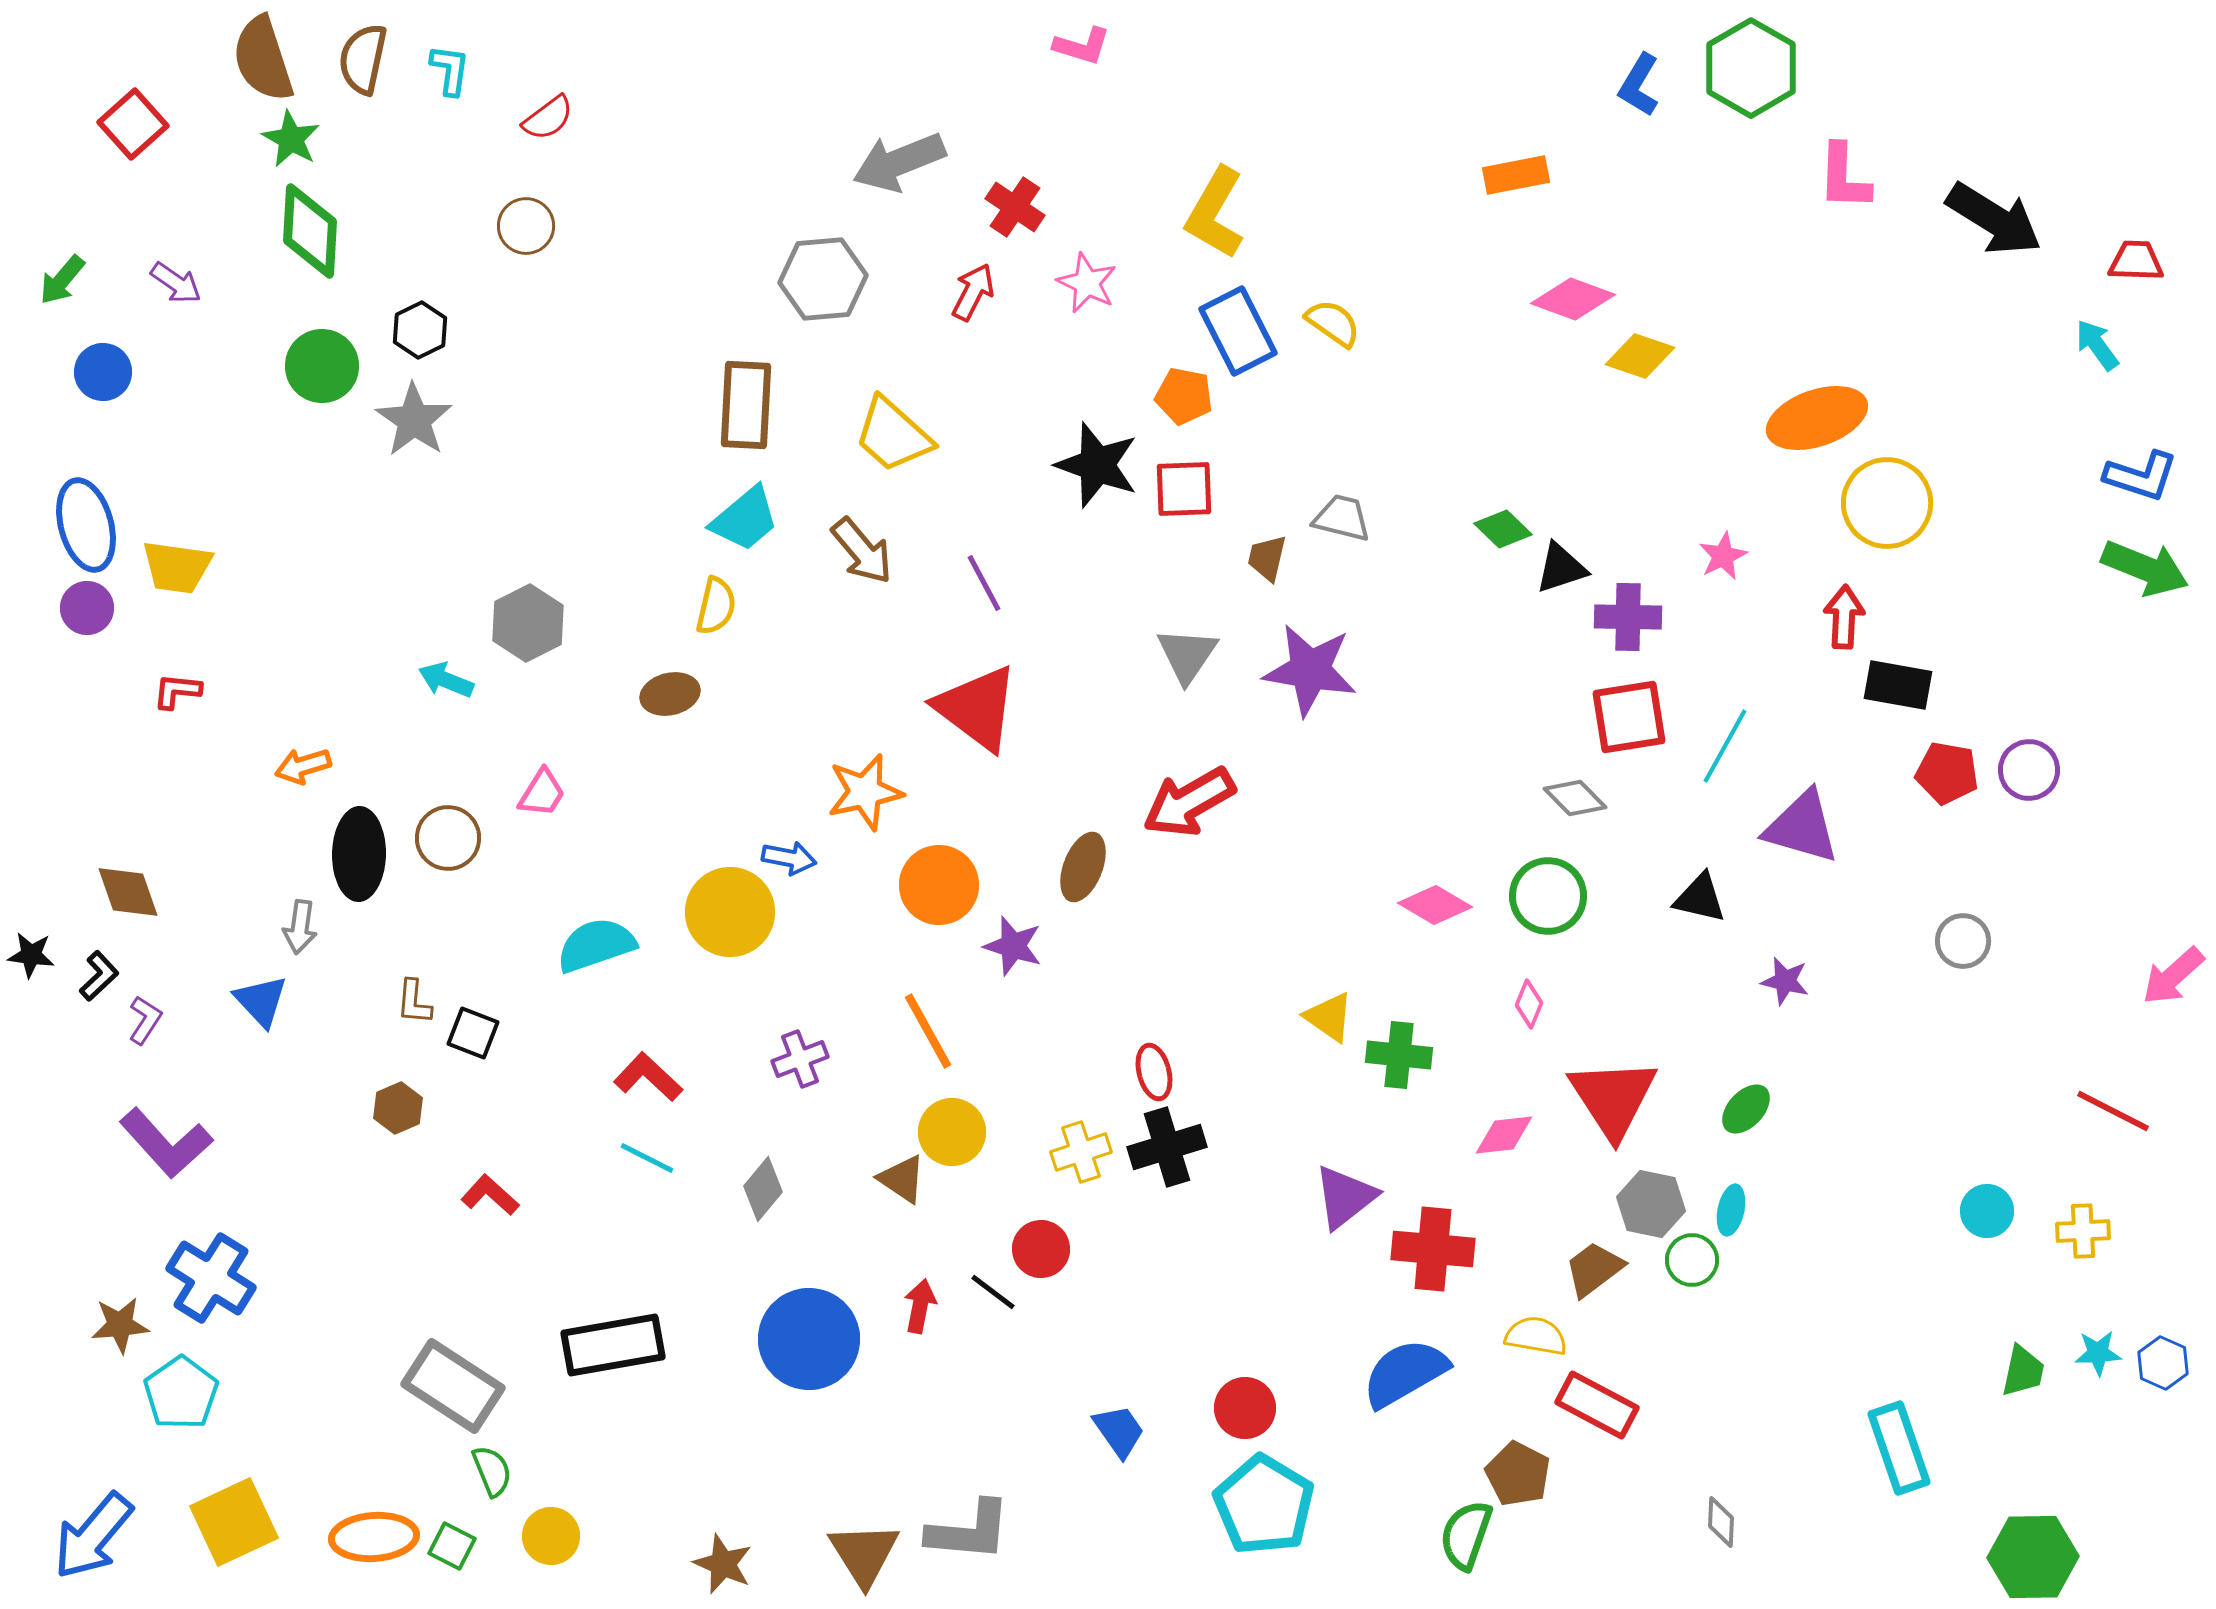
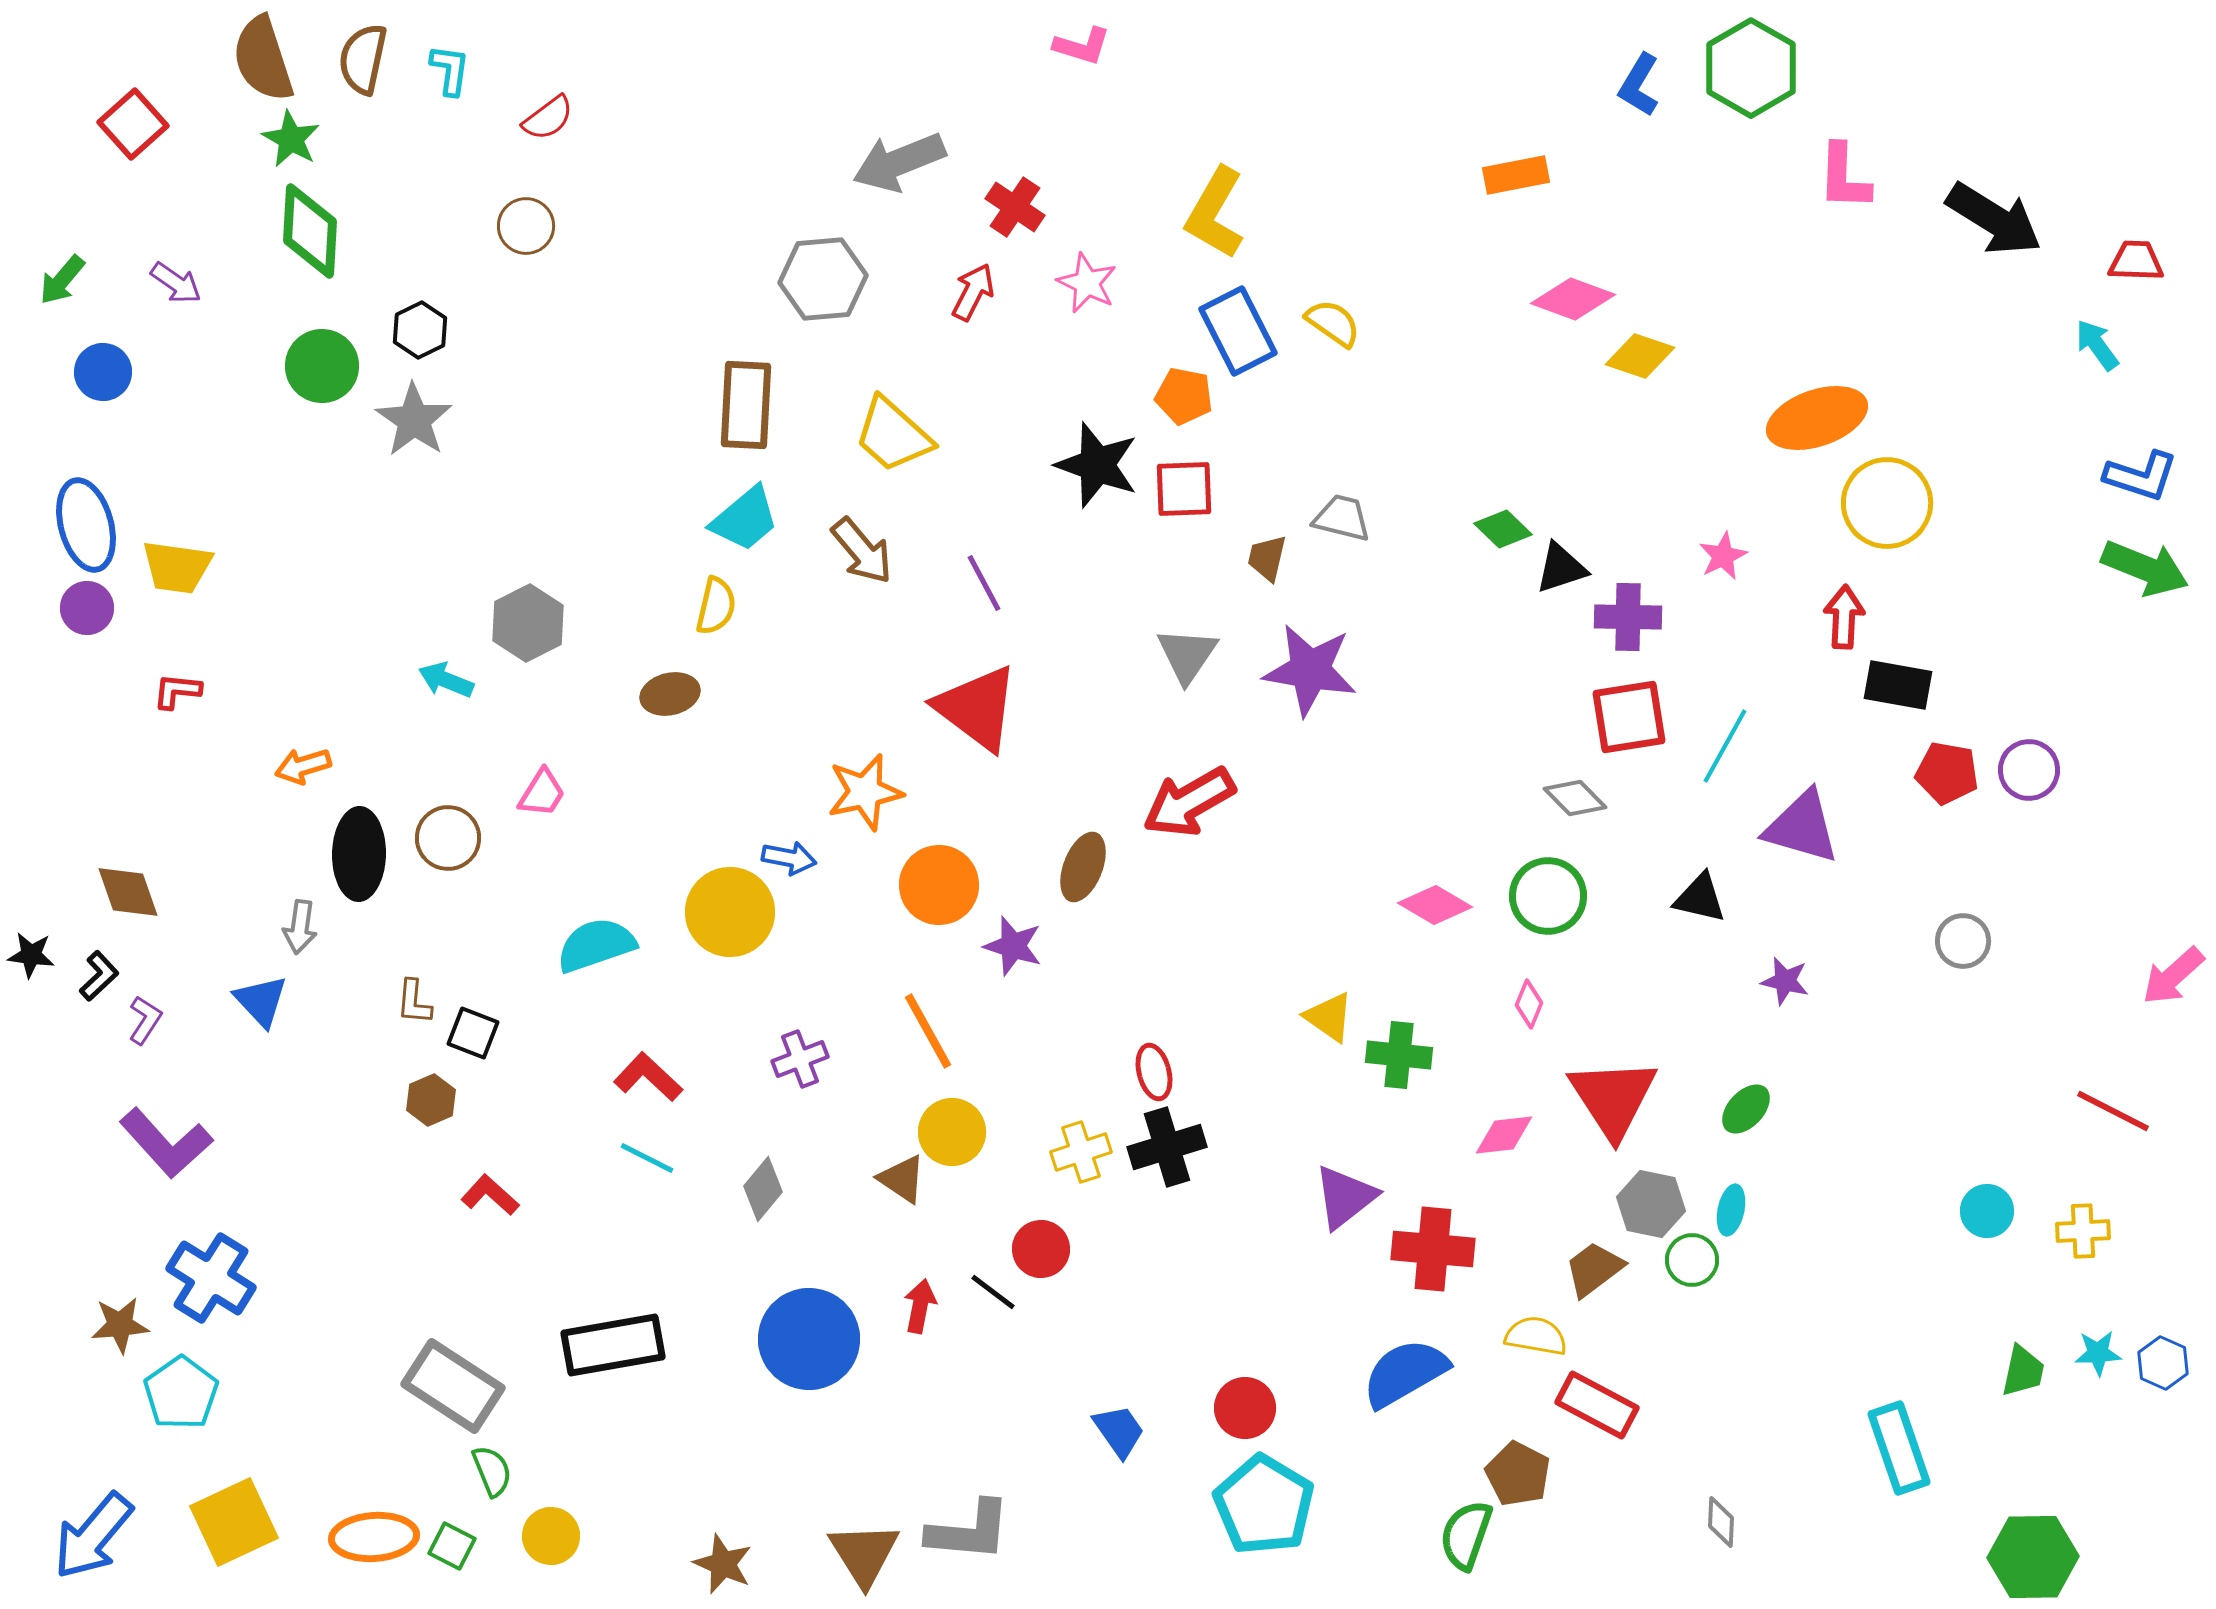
brown hexagon at (398, 1108): moved 33 px right, 8 px up
